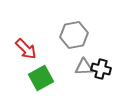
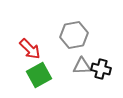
red arrow: moved 4 px right
gray triangle: moved 2 px left, 1 px up
green square: moved 2 px left, 3 px up
